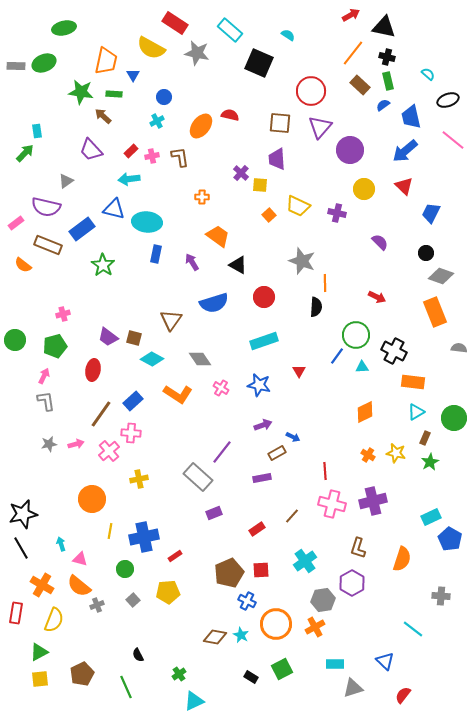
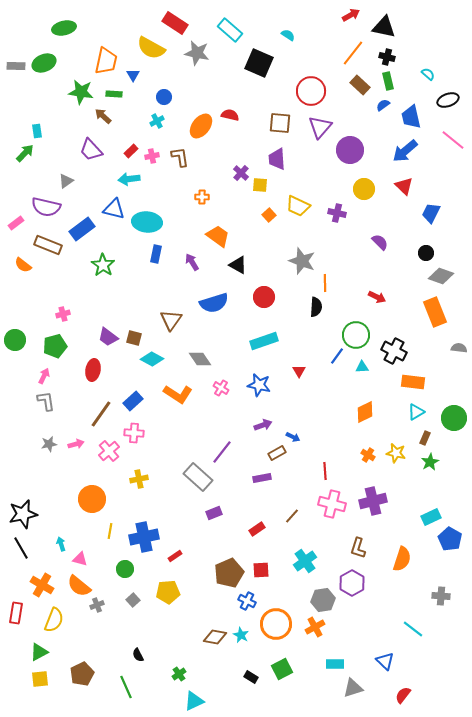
pink cross at (131, 433): moved 3 px right
